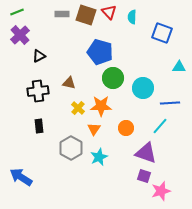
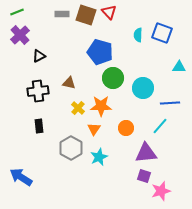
cyan semicircle: moved 6 px right, 18 px down
purple triangle: rotated 25 degrees counterclockwise
